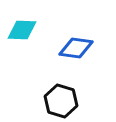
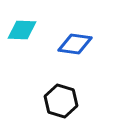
blue diamond: moved 1 px left, 4 px up
